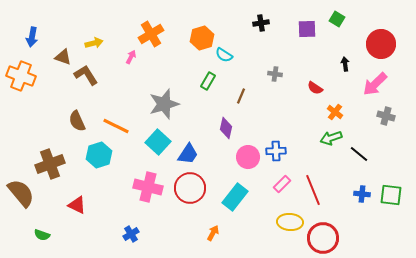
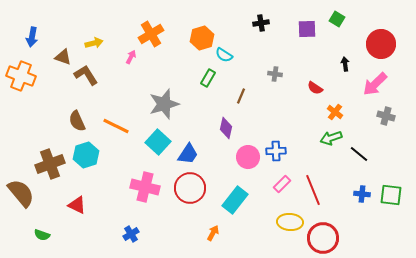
green rectangle at (208, 81): moved 3 px up
cyan hexagon at (99, 155): moved 13 px left
pink cross at (148, 187): moved 3 px left
cyan rectangle at (235, 197): moved 3 px down
